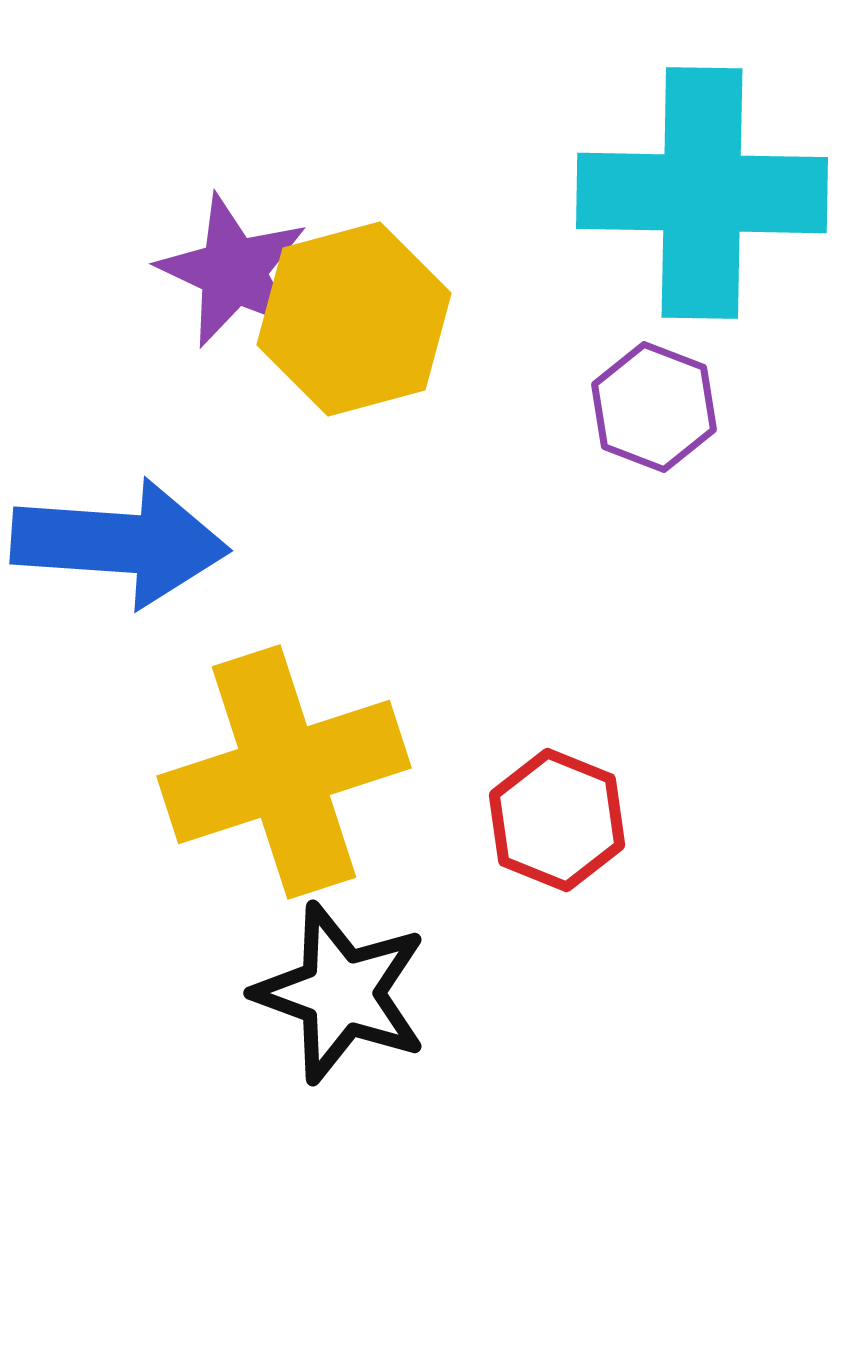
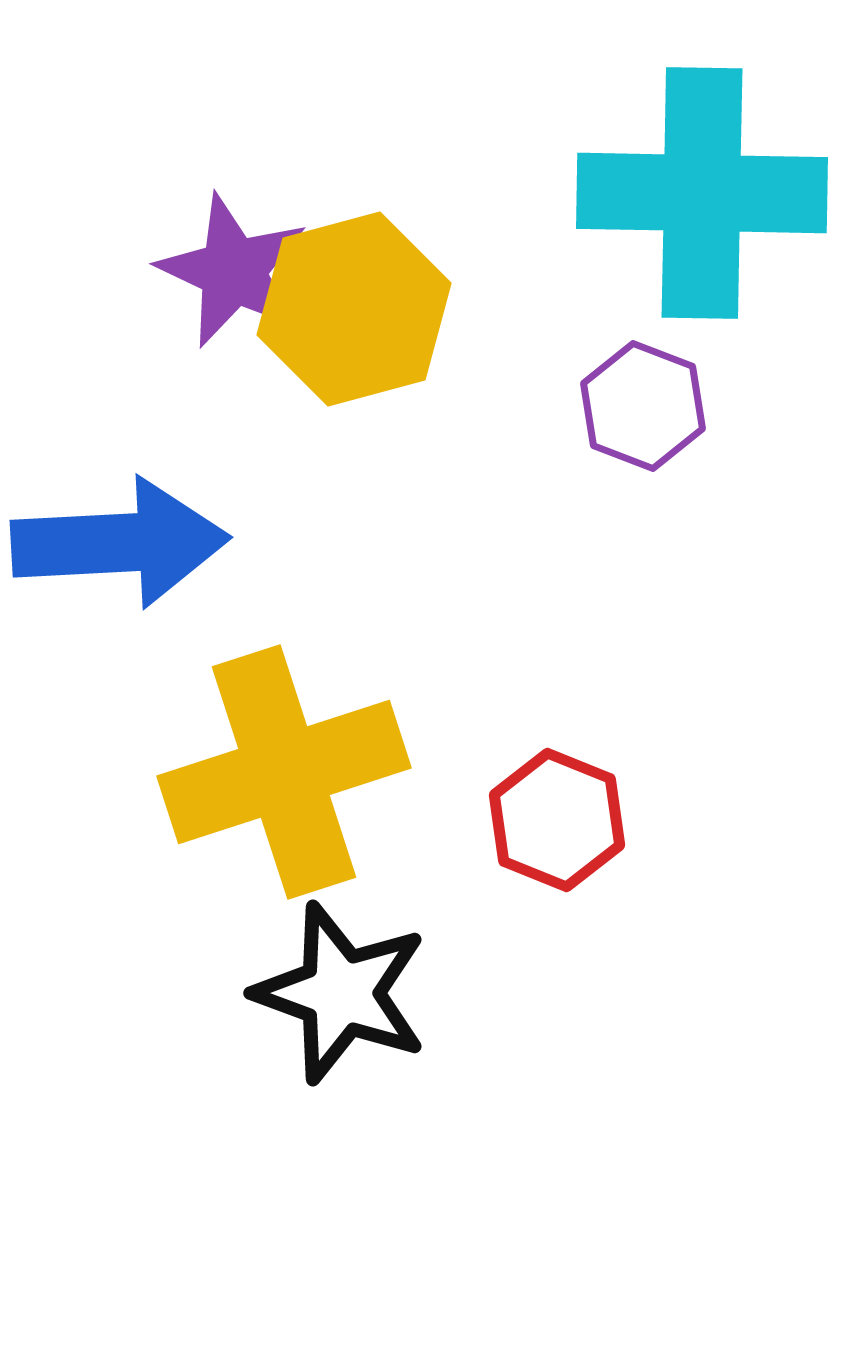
yellow hexagon: moved 10 px up
purple hexagon: moved 11 px left, 1 px up
blue arrow: rotated 7 degrees counterclockwise
